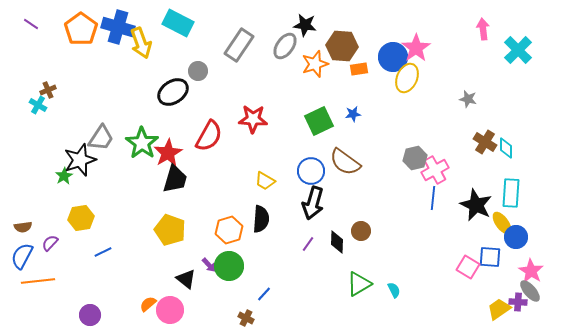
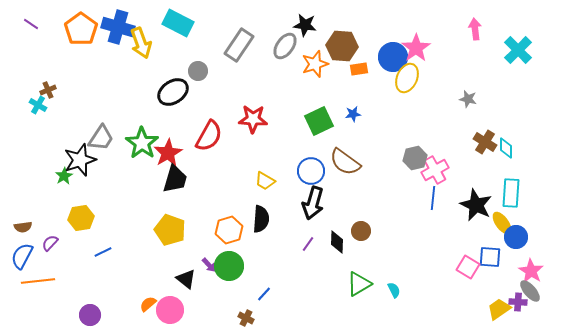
pink arrow at (483, 29): moved 8 px left
